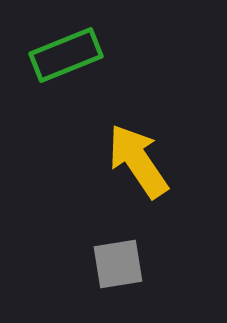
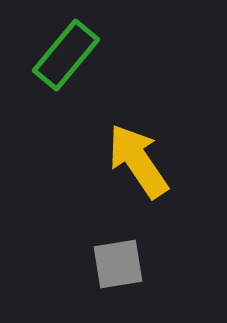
green rectangle: rotated 28 degrees counterclockwise
